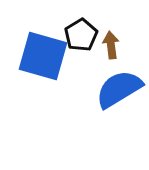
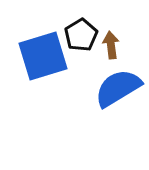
blue square: rotated 33 degrees counterclockwise
blue semicircle: moved 1 px left, 1 px up
